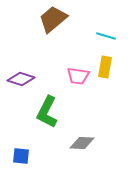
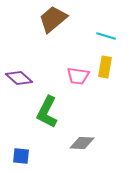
purple diamond: moved 2 px left, 1 px up; rotated 24 degrees clockwise
